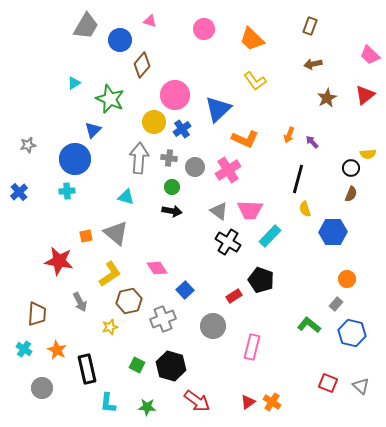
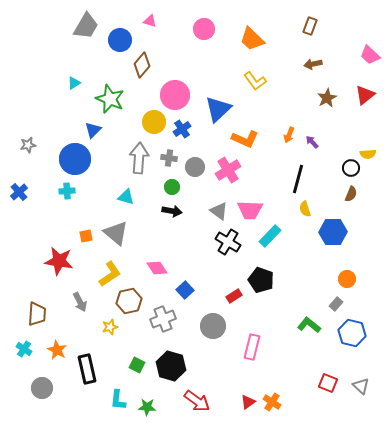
cyan L-shape at (108, 403): moved 10 px right, 3 px up
